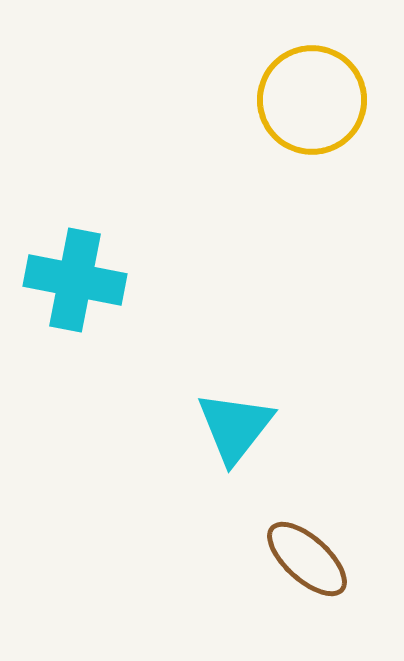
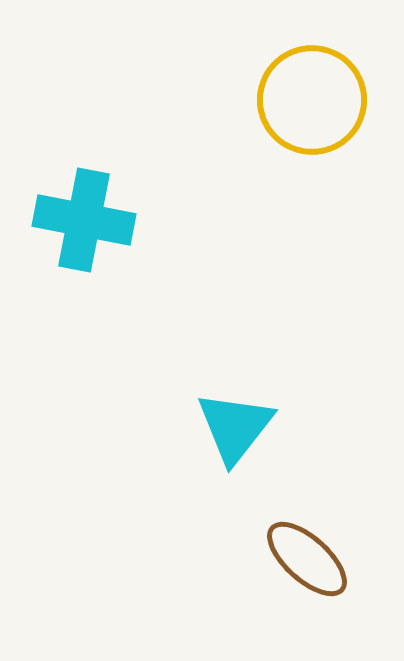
cyan cross: moved 9 px right, 60 px up
